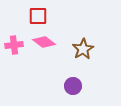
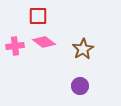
pink cross: moved 1 px right, 1 px down
purple circle: moved 7 px right
